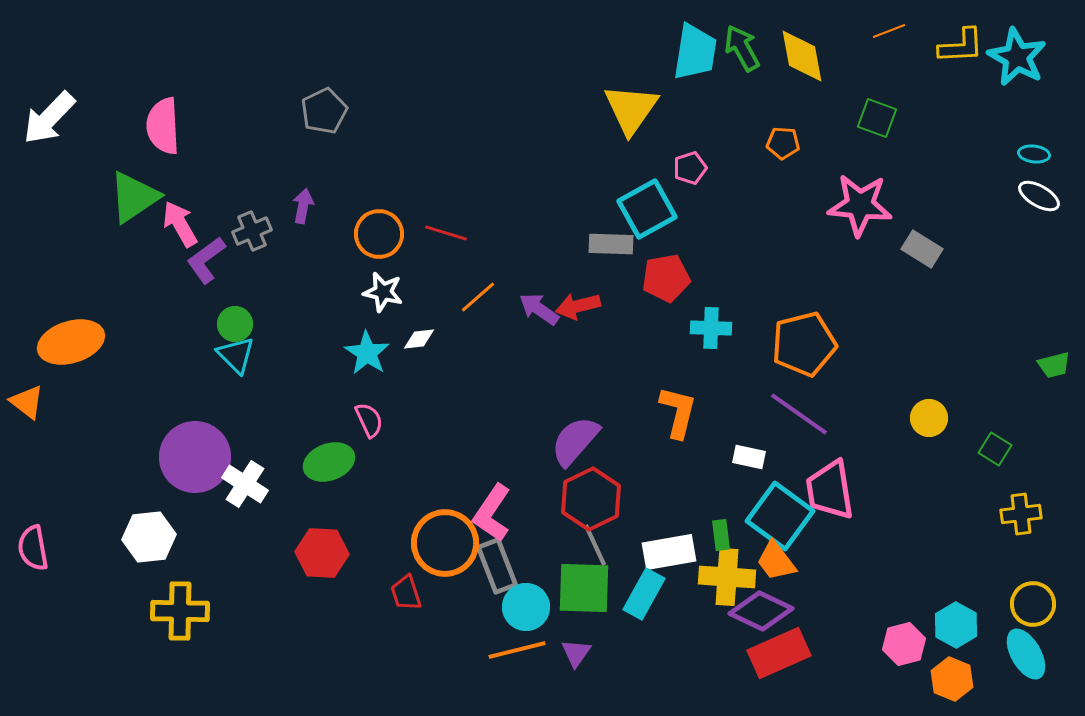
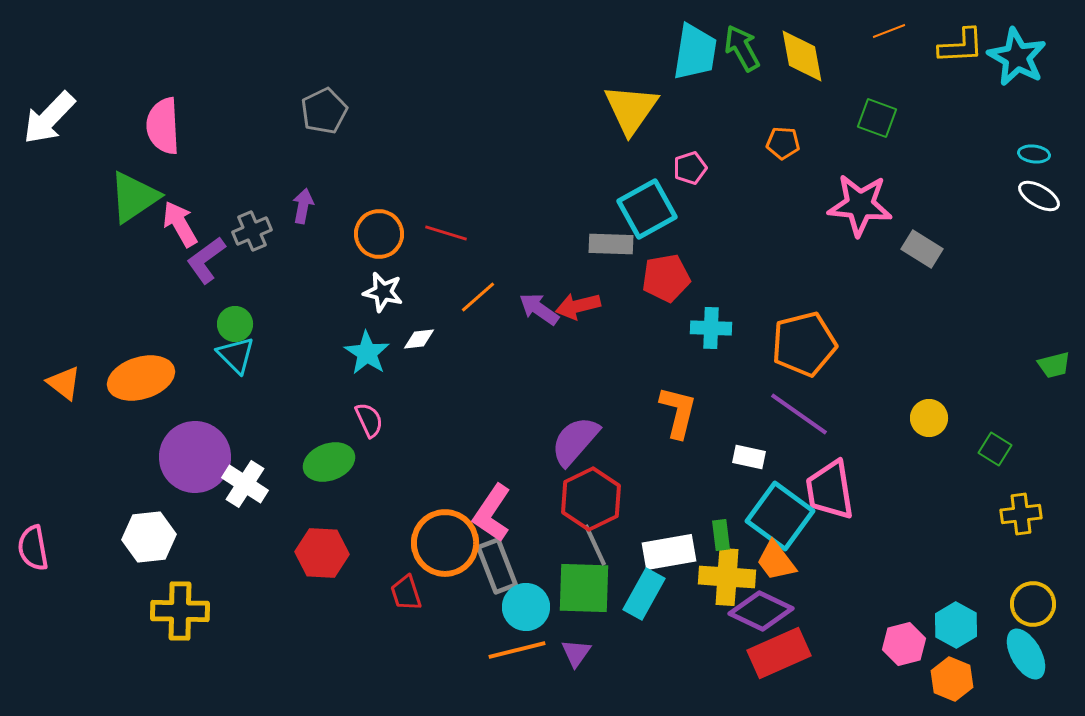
orange ellipse at (71, 342): moved 70 px right, 36 px down
orange triangle at (27, 402): moved 37 px right, 19 px up
